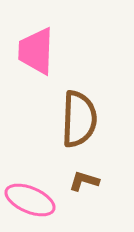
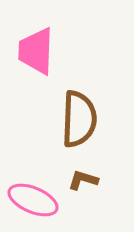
brown L-shape: moved 1 px left, 1 px up
pink ellipse: moved 3 px right
